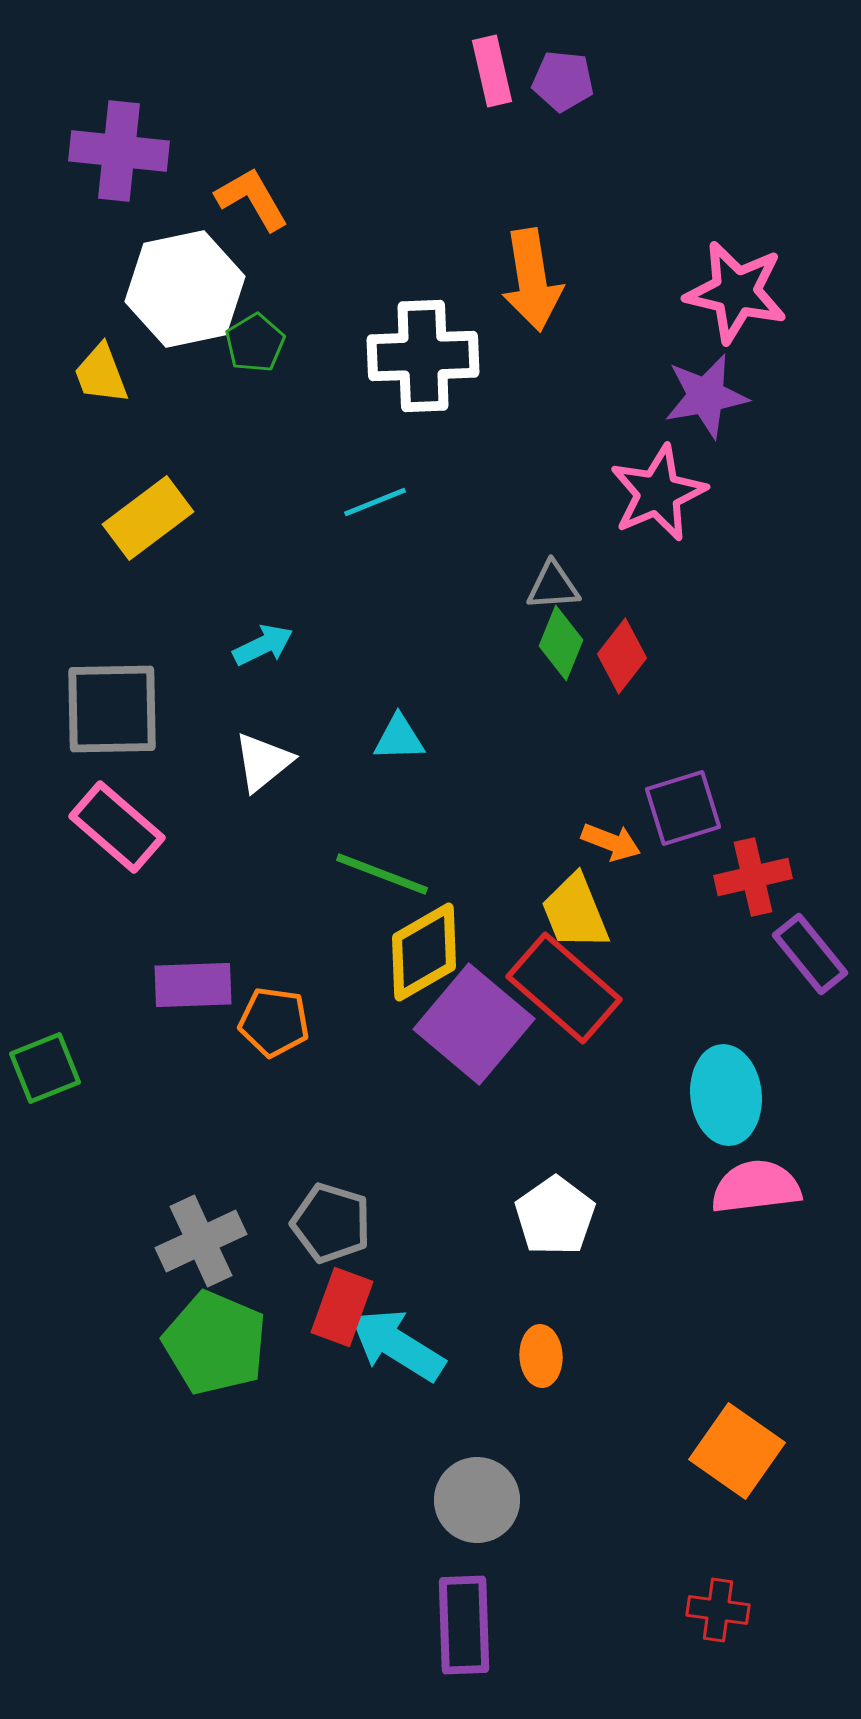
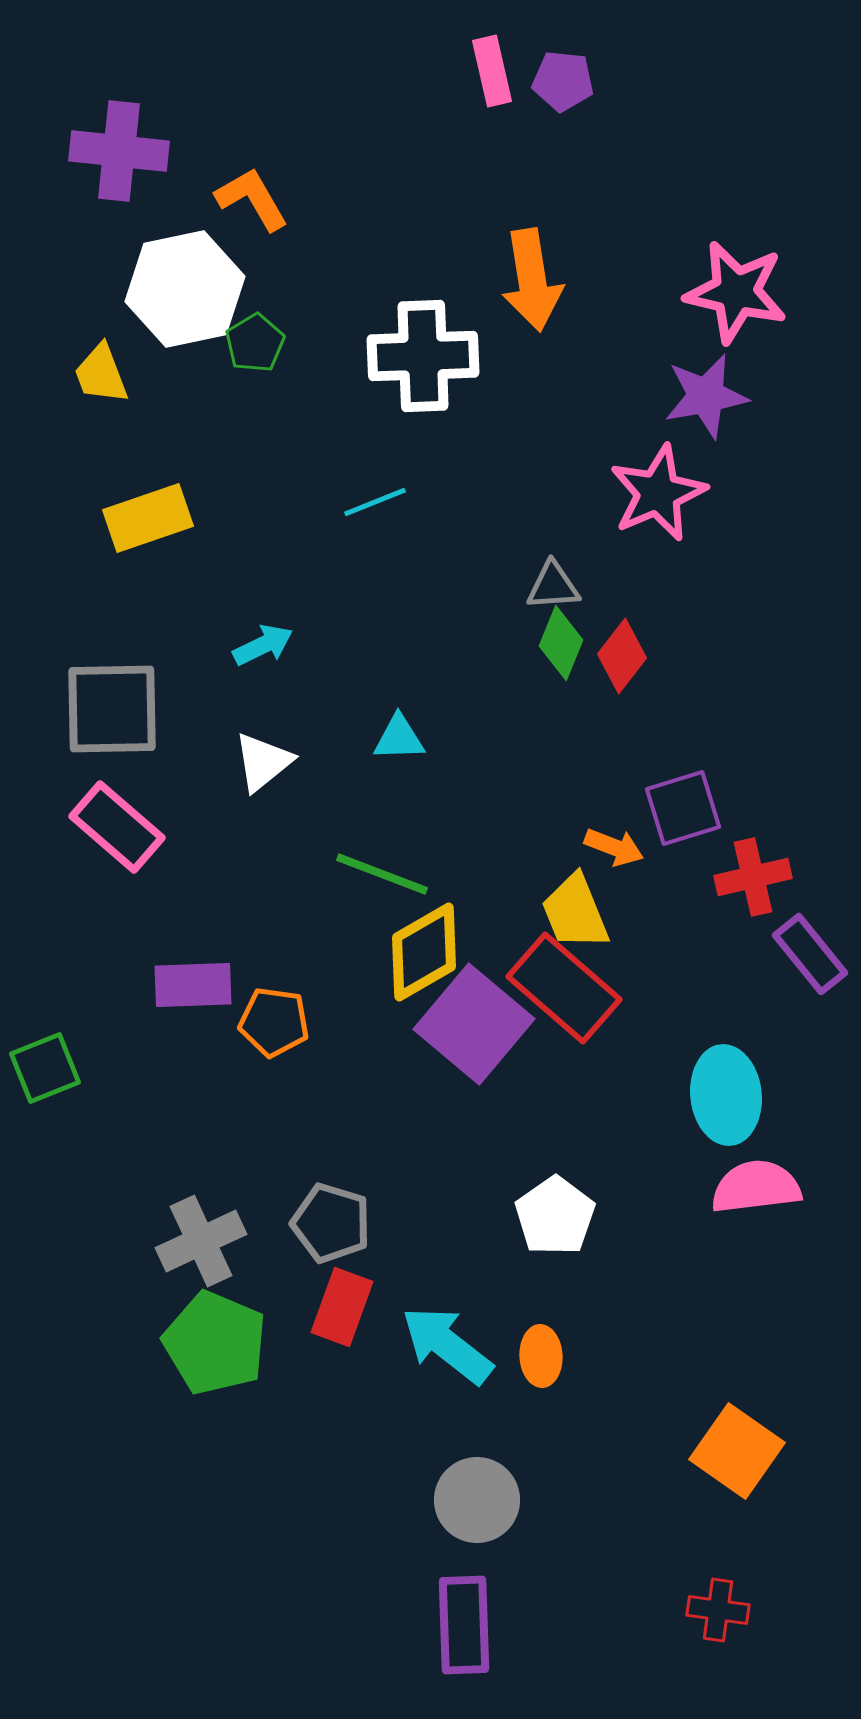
yellow rectangle at (148, 518): rotated 18 degrees clockwise
orange arrow at (611, 842): moved 3 px right, 5 px down
cyan arrow at (397, 1345): moved 50 px right; rotated 6 degrees clockwise
